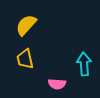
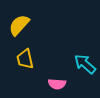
yellow semicircle: moved 7 px left
cyan arrow: moved 1 px right; rotated 45 degrees counterclockwise
